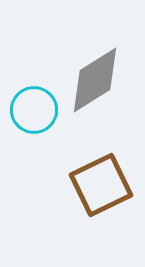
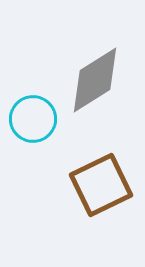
cyan circle: moved 1 px left, 9 px down
